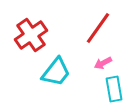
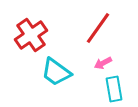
cyan trapezoid: rotated 88 degrees clockwise
